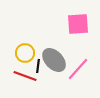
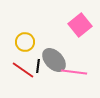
pink square: moved 2 px right, 1 px down; rotated 35 degrees counterclockwise
yellow circle: moved 11 px up
pink line: moved 4 px left, 3 px down; rotated 55 degrees clockwise
red line: moved 2 px left, 6 px up; rotated 15 degrees clockwise
